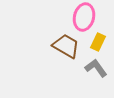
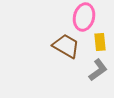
yellow rectangle: moved 2 px right; rotated 30 degrees counterclockwise
gray L-shape: moved 2 px right, 2 px down; rotated 90 degrees clockwise
